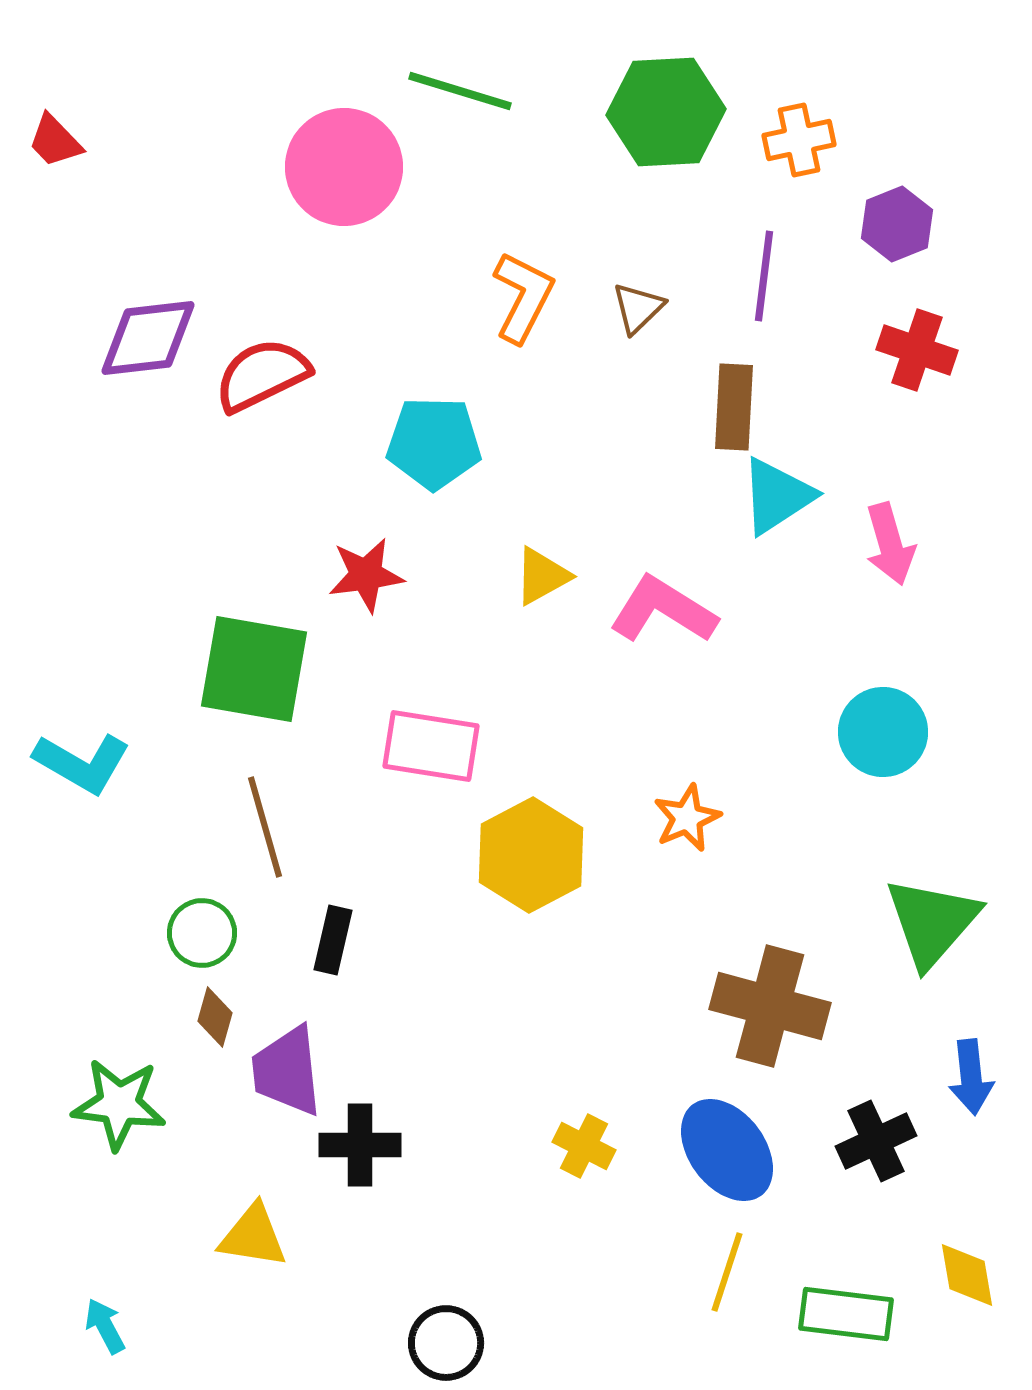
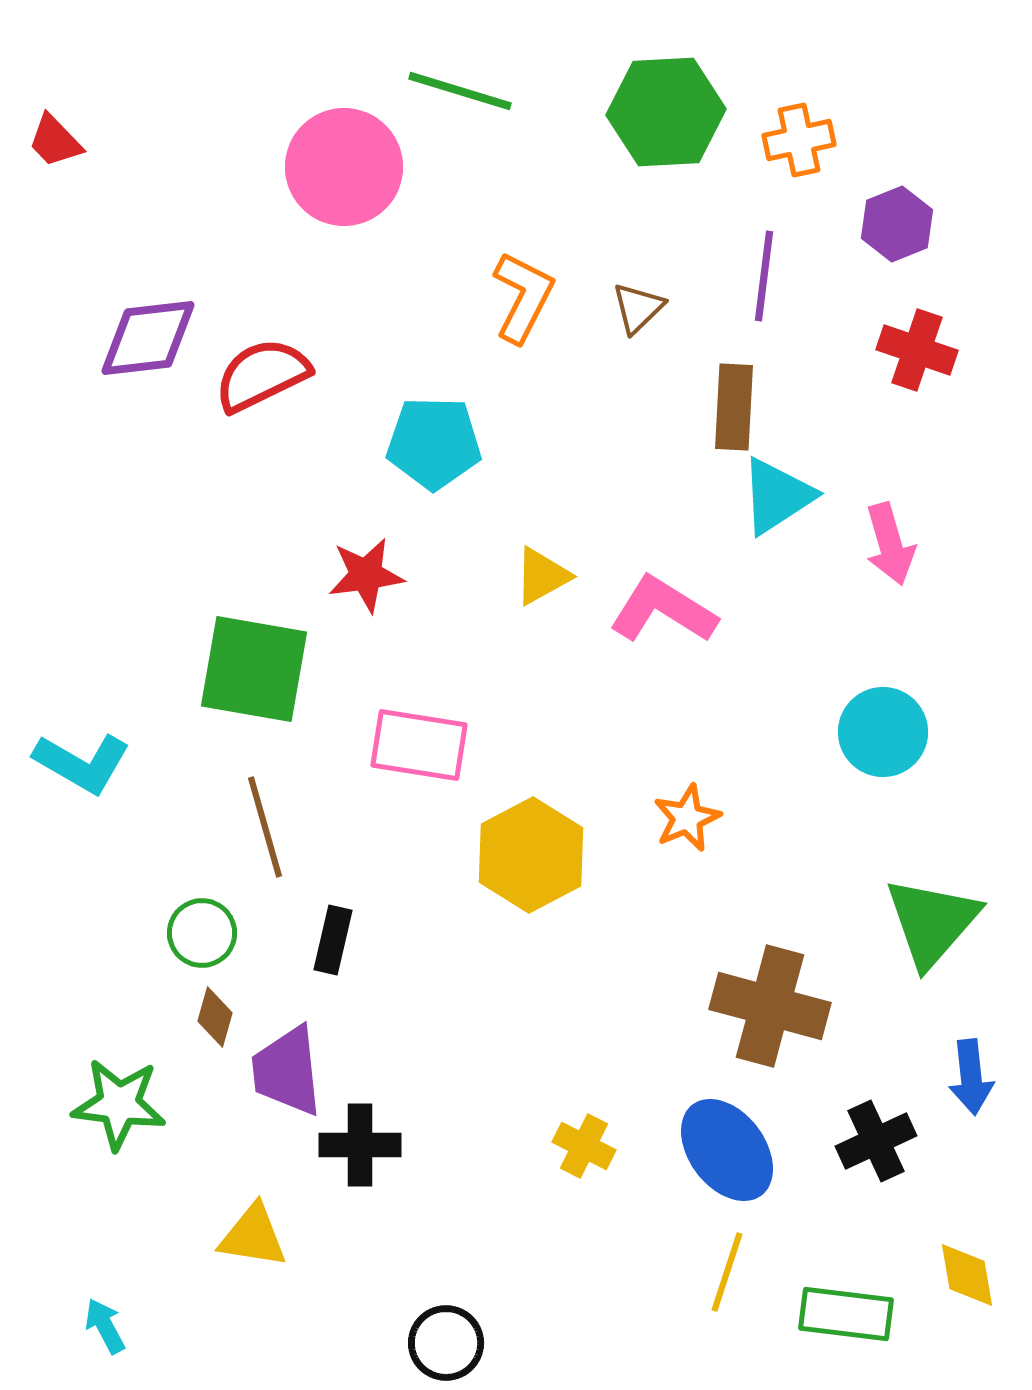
pink rectangle at (431, 746): moved 12 px left, 1 px up
